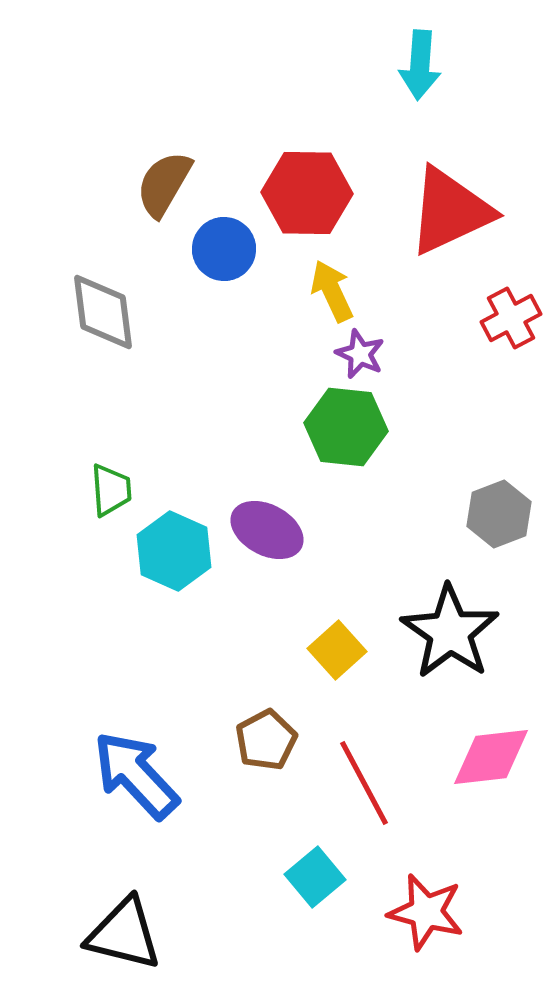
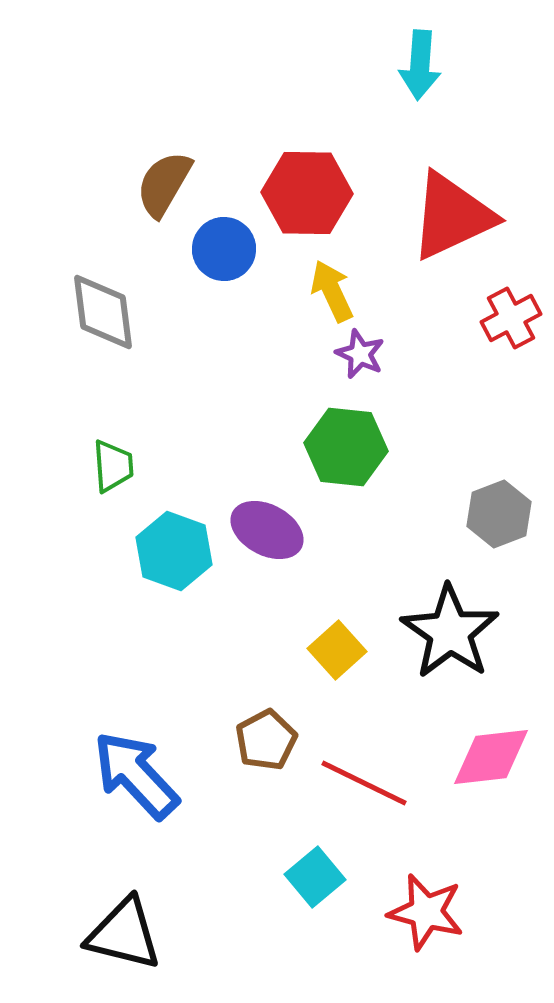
red triangle: moved 2 px right, 5 px down
green hexagon: moved 20 px down
green trapezoid: moved 2 px right, 24 px up
cyan hexagon: rotated 4 degrees counterclockwise
red line: rotated 36 degrees counterclockwise
